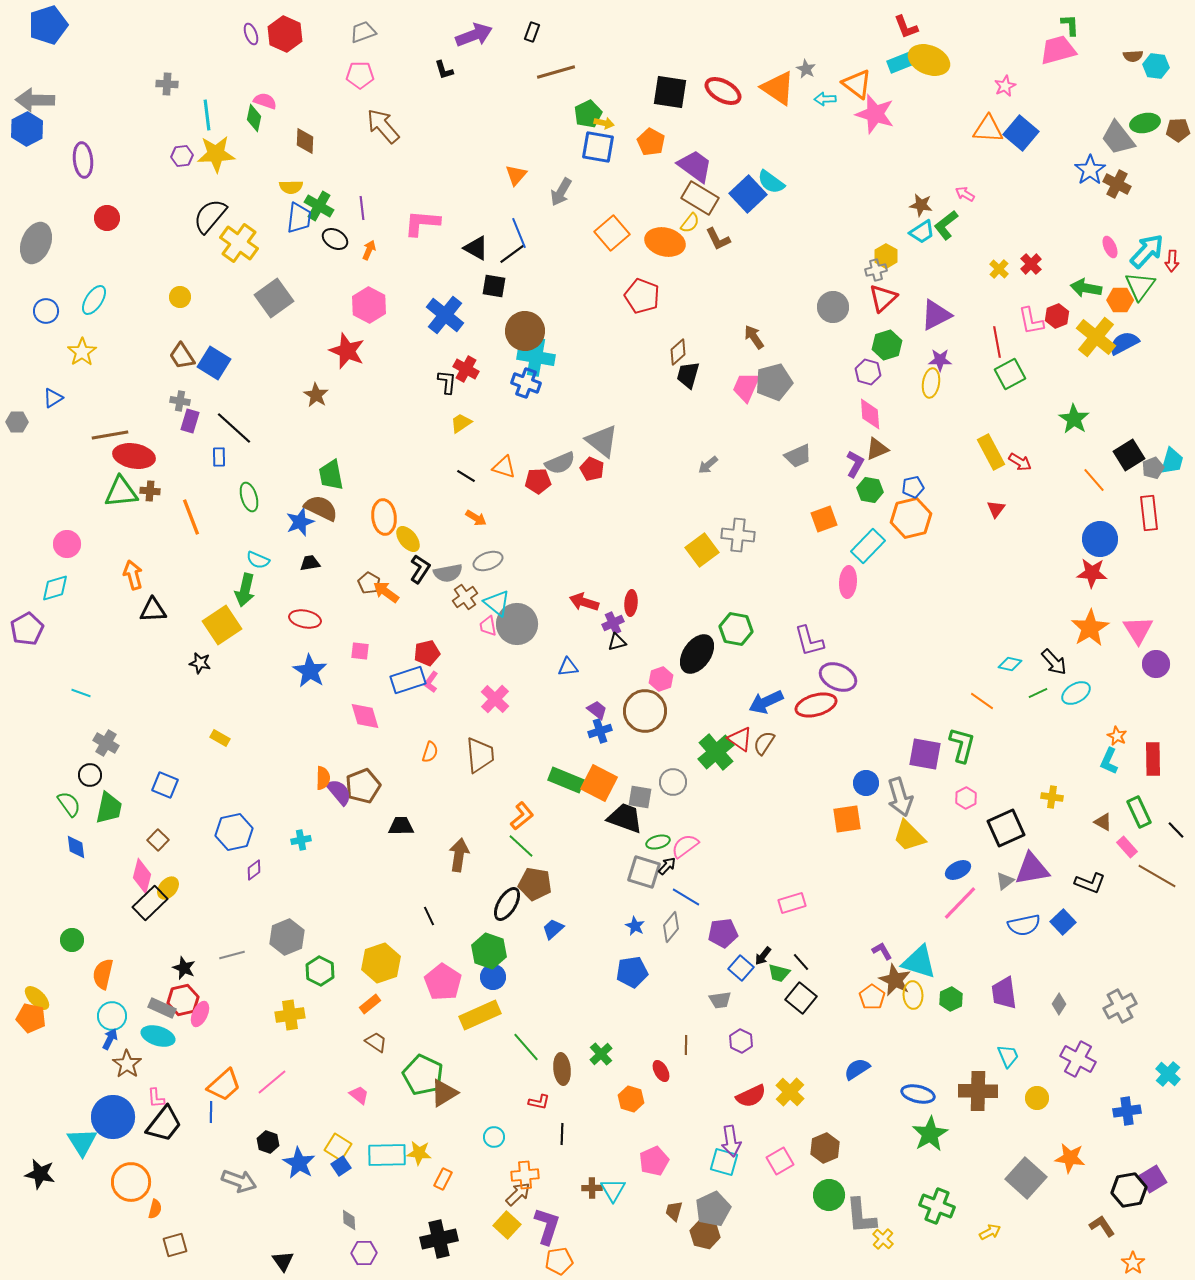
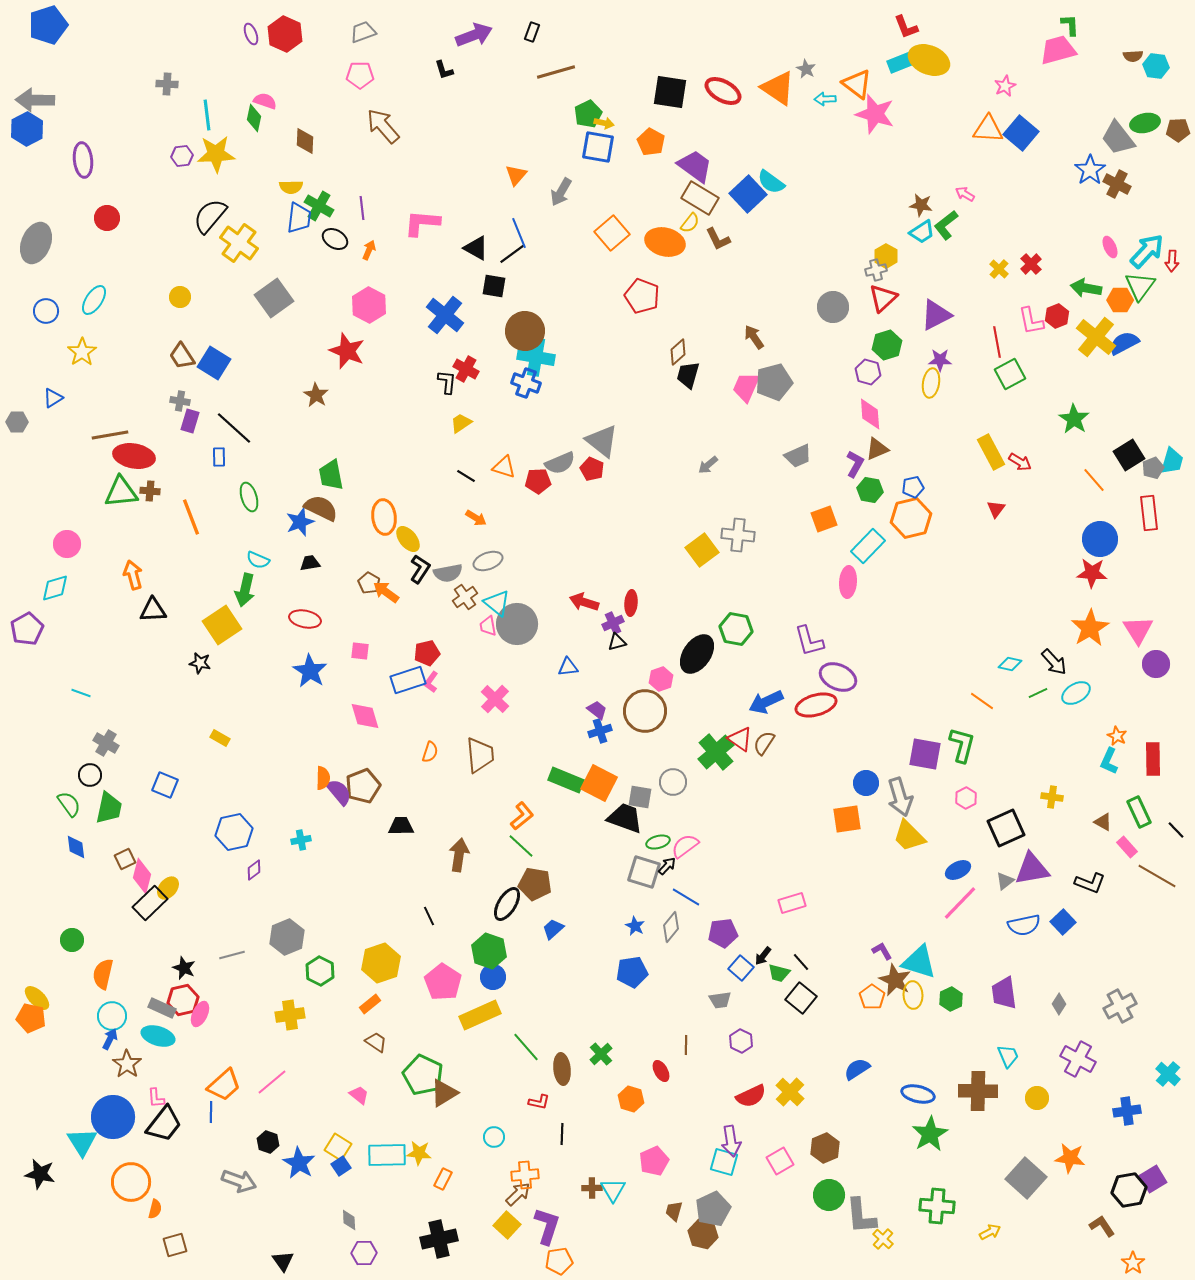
brown square at (158, 840): moved 33 px left, 19 px down; rotated 20 degrees clockwise
green cross at (937, 1206): rotated 16 degrees counterclockwise
brown hexagon at (705, 1234): moved 2 px left
